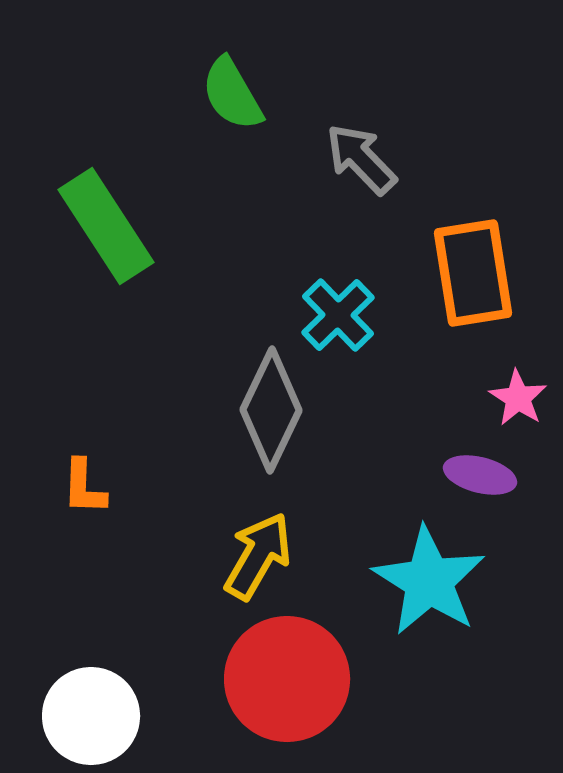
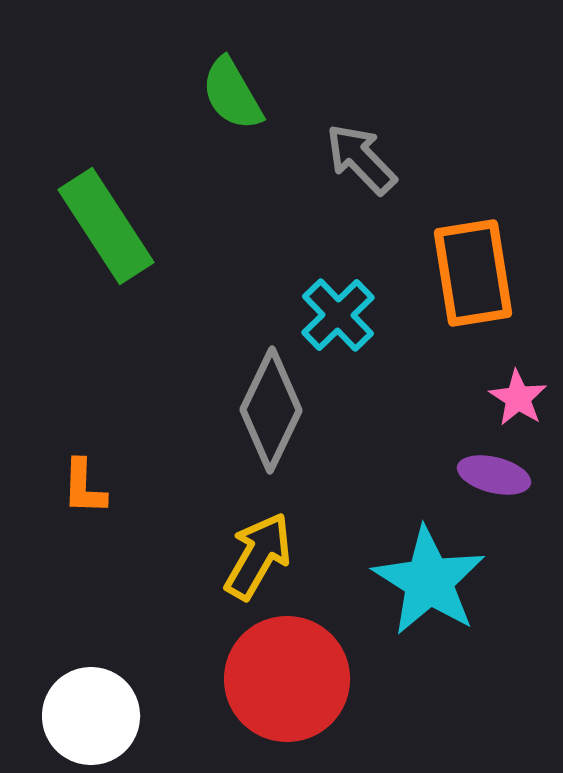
purple ellipse: moved 14 px right
